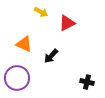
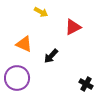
red triangle: moved 6 px right, 4 px down
black cross: moved 1 px left, 2 px down; rotated 16 degrees clockwise
